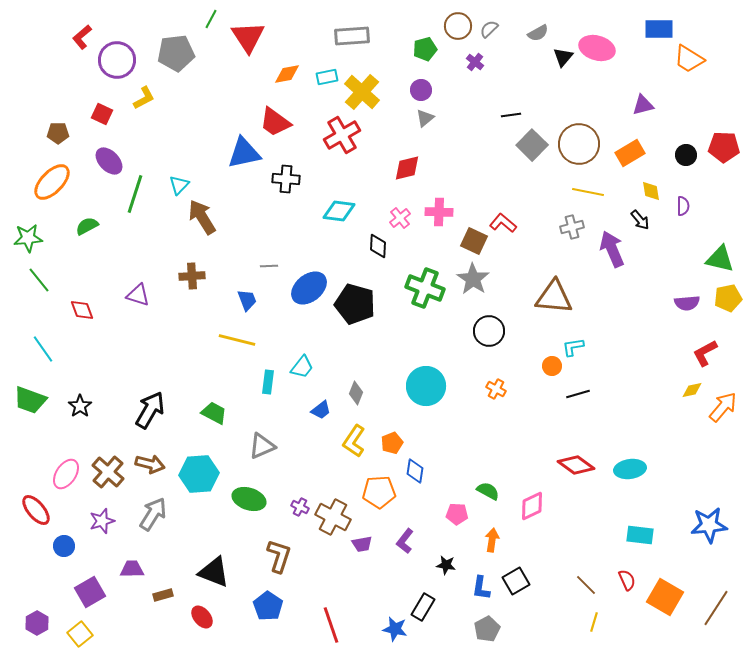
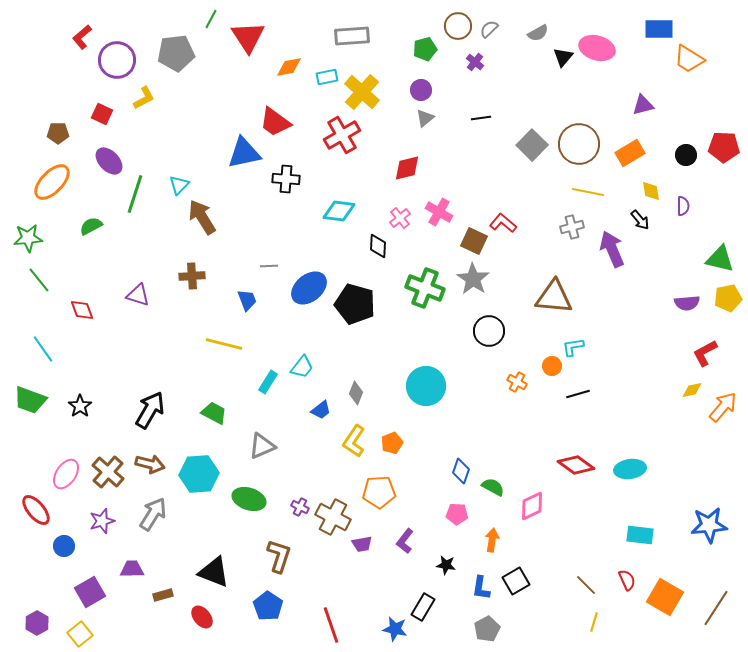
orange diamond at (287, 74): moved 2 px right, 7 px up
black line at (511, 115): moved 30 px left, 3 px down
pink cross at (439, 212): rotated 28 degrees clockwise
green semicircle at (87, 226): moved 4 px right
yellow line at (237, 340): moved 13 px left, 4 px down
cyan rectangle at (268, 382): rotated 25 degrees clockwise
orange cross at (496, 389): moved 21 px right, 7 px up
blue diamond at (415, 471): moved 46 px right; rotated 10 degrees clockwise
green semicircle at (488, 491): moved 5 px right, 4 px up
